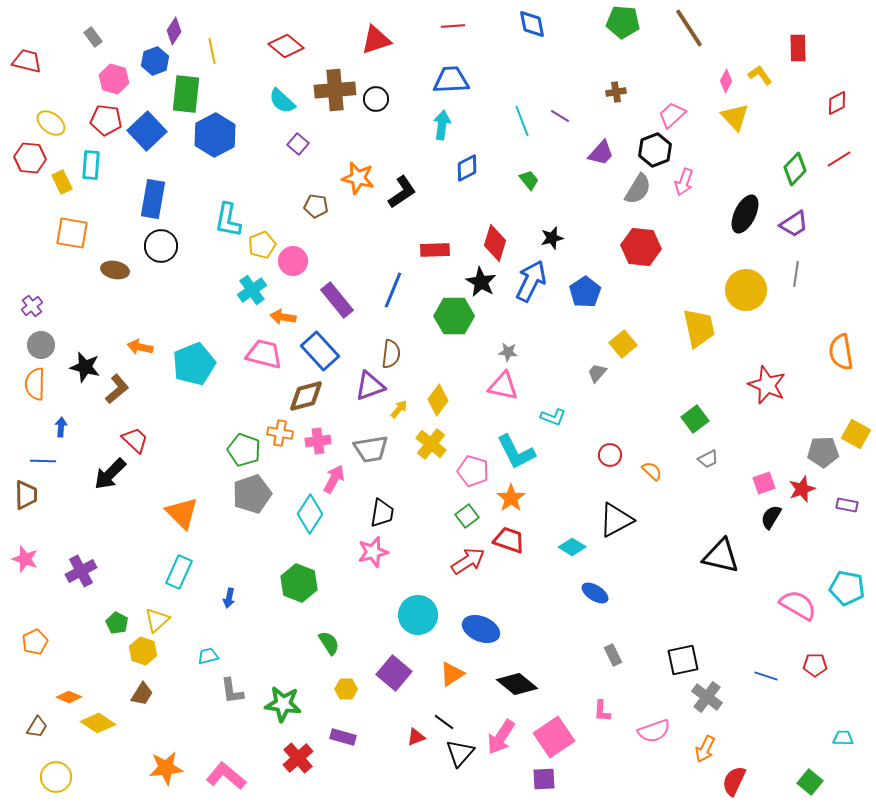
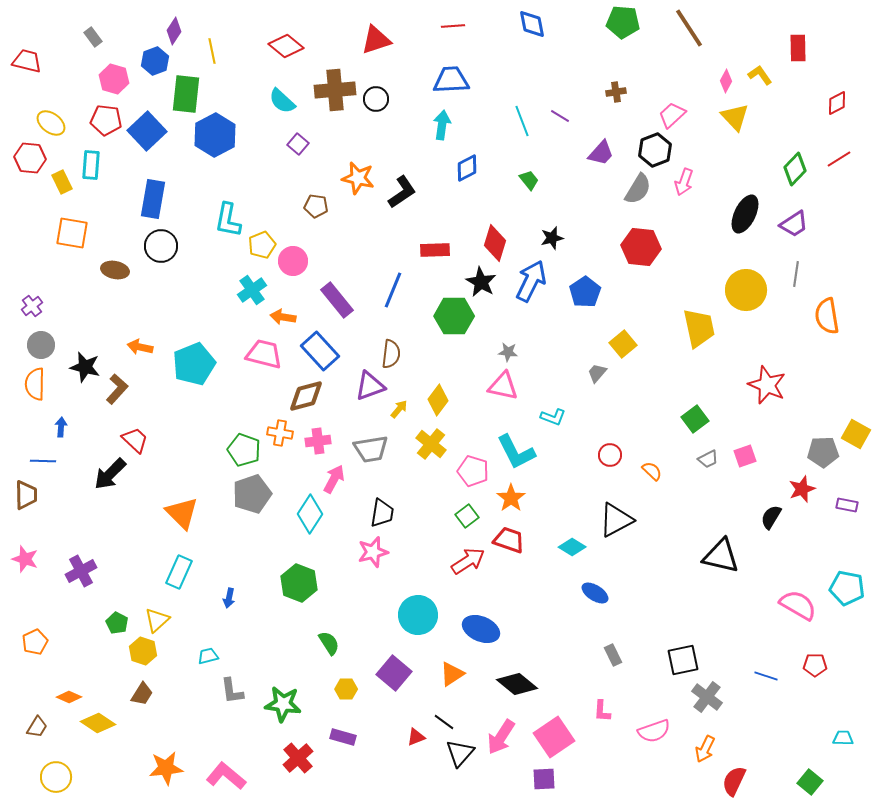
orange semicircle at (841, 352): moved 14 px left, 36 px up
brown L-shape at (117, 389): rotated 8 degrees counterclockwise
pink square at (764, 483): moved 19 px left, 27 px up
